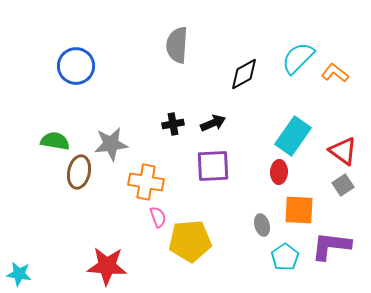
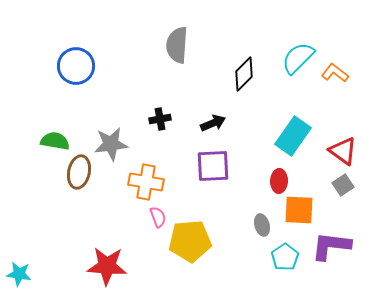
black diamond: rotated 16 degrees counterclockwise
black cross: moved 13 px left, 5 px up
red ellipse: moved 9 px down
